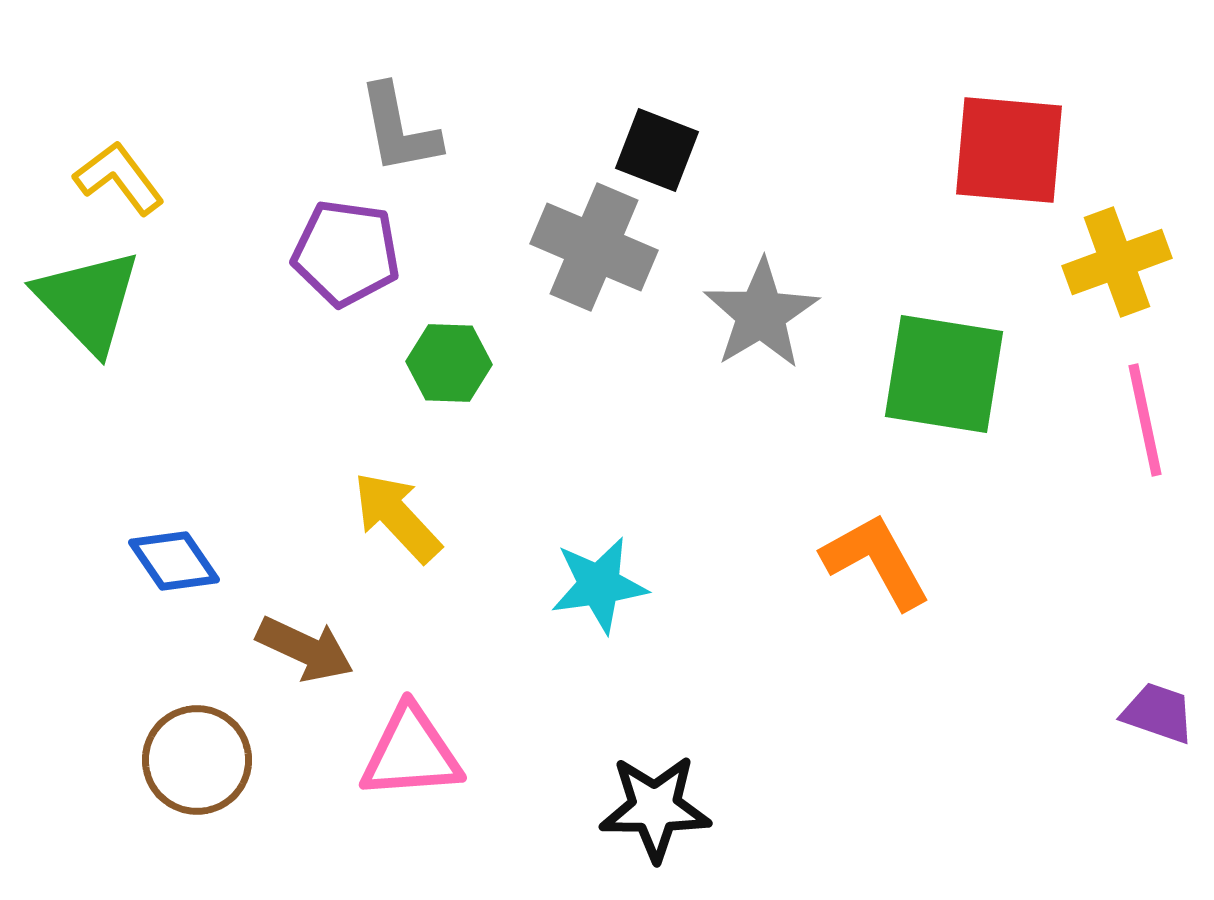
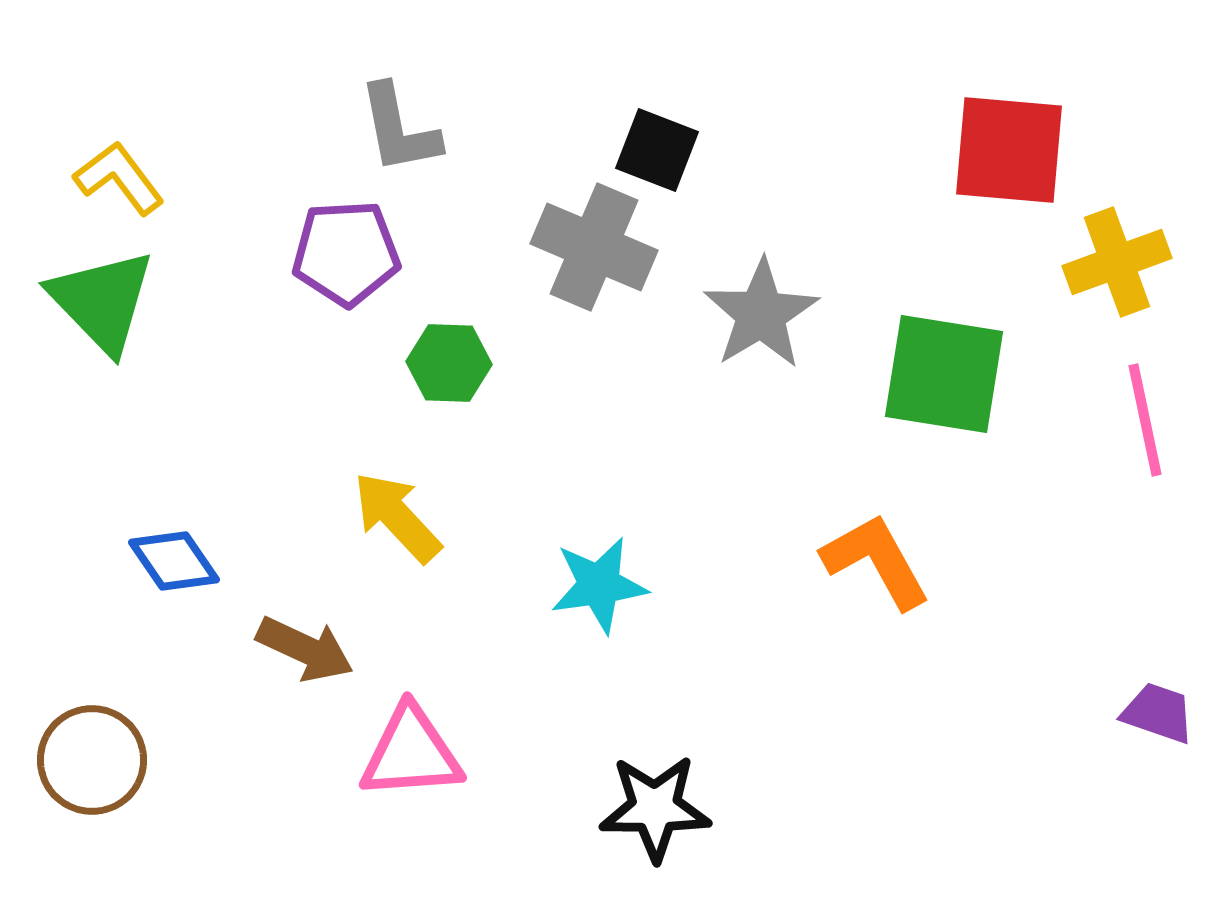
purple pentagon: rotated 11 degrees counterclockwise
green triangle: moved 14 px right
brown circle: moved 105 px left
